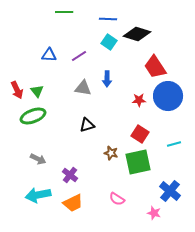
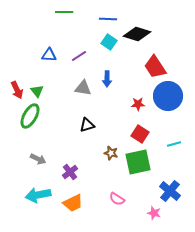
red star: moved 1 px left, 4 px down
green ellipse: moved 3 px left; rotated 40 degrees counterclockwise
purple cross: moved 3 px up; rotated 14 degrees clockwise
